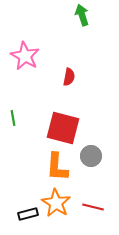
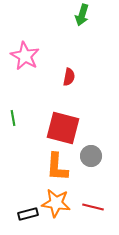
green arrow: rotated 145 degrees counterclockwise
orange star: rotated 24 degrees counterclockwise
